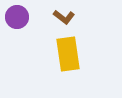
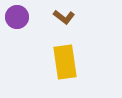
yellow rectangle: moved 3 px left, 8 px down
